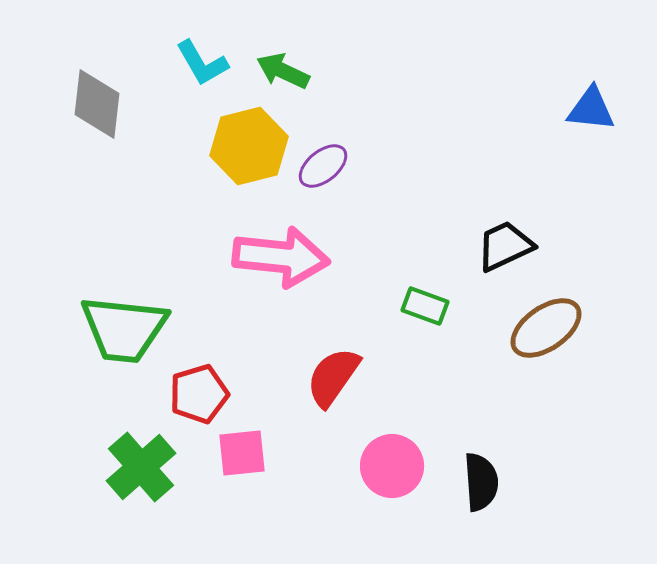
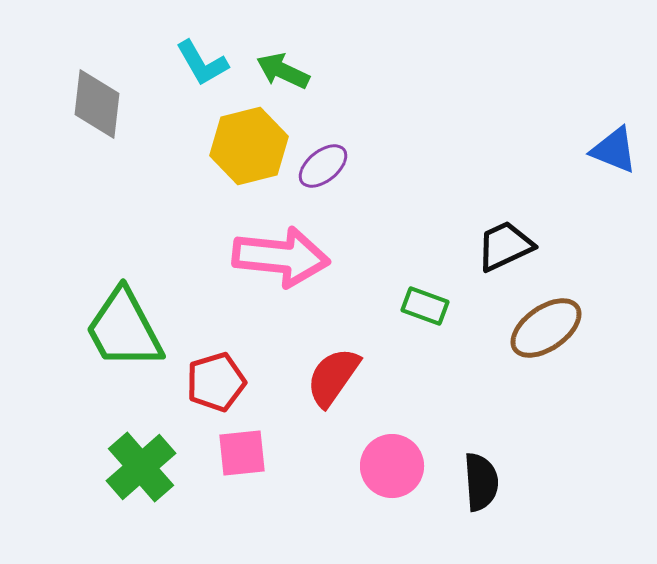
blue triangle: moved 23 px right, 41 px down; rotated 16 degrees clockwise
green trapezoid: rotated 56 degrees clockwise
red pentagon: moved 17 px right, 12 px up
